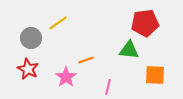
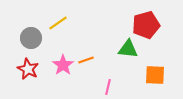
red pentagon: moved 1 px right, 2 px down; rotated 8 degrees counterclockwise
green triangle: moved 1 px left, 1 px up
pink star: moved 3 px left, 12 px up
